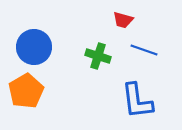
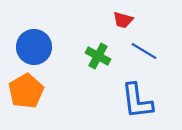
blue line: moved 1 px down; rotated 12 degrees clockwise
green cross: rotated 10 degrees clockwise
